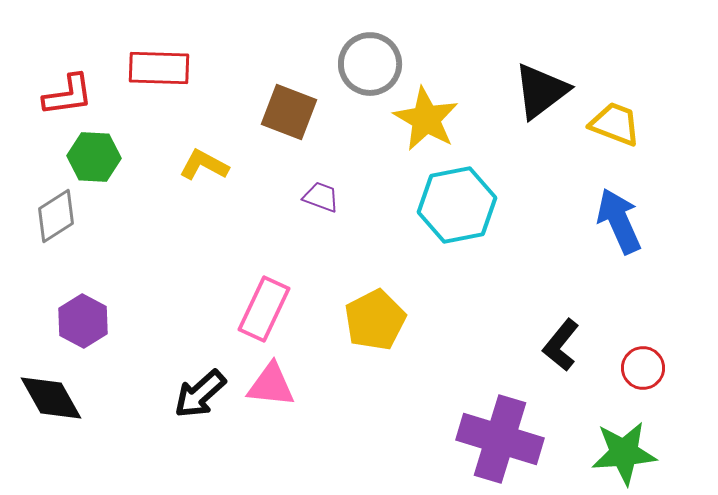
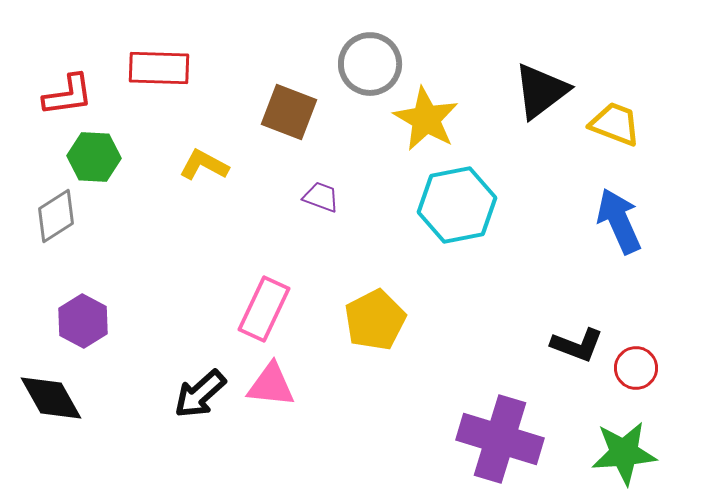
black L-shape: moved 16 px right; rotated 108 degrees counterclockwise
red circle: moved 7 px left
